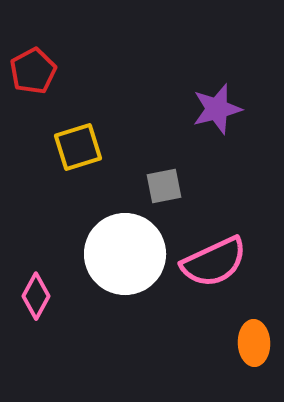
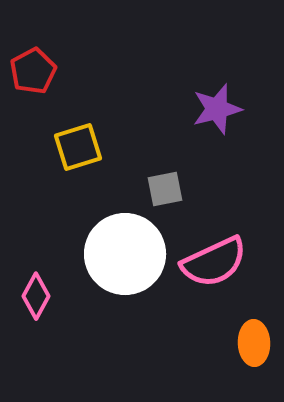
gray square: moved 1 px right, 3 px down
